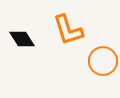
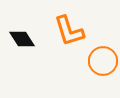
orange L-shape: moved 1 px right, 1 px down
